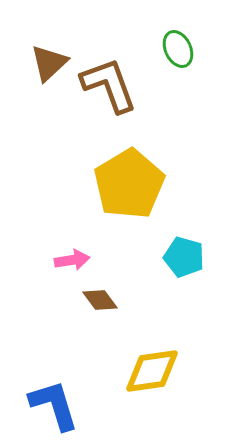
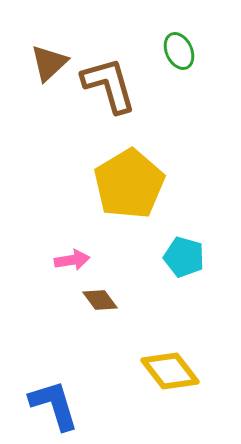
green ellipse: moved 1 px right, 2 px down
brown L-shape: rotated 4 degrees clockwise
yellow diamond: moved 18 px right; rotated 60 degrees clockwise
